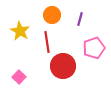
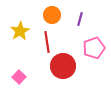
yellow star: rotated 12 degrees clockwise
